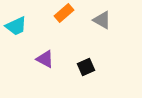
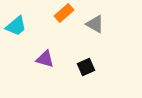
gray triangle: moved 7 px left, 4 px down
cyan trapezoid: rotated 15 degrees counterclockwise
purple triangle: rotated 12 degrees counterclockwise
